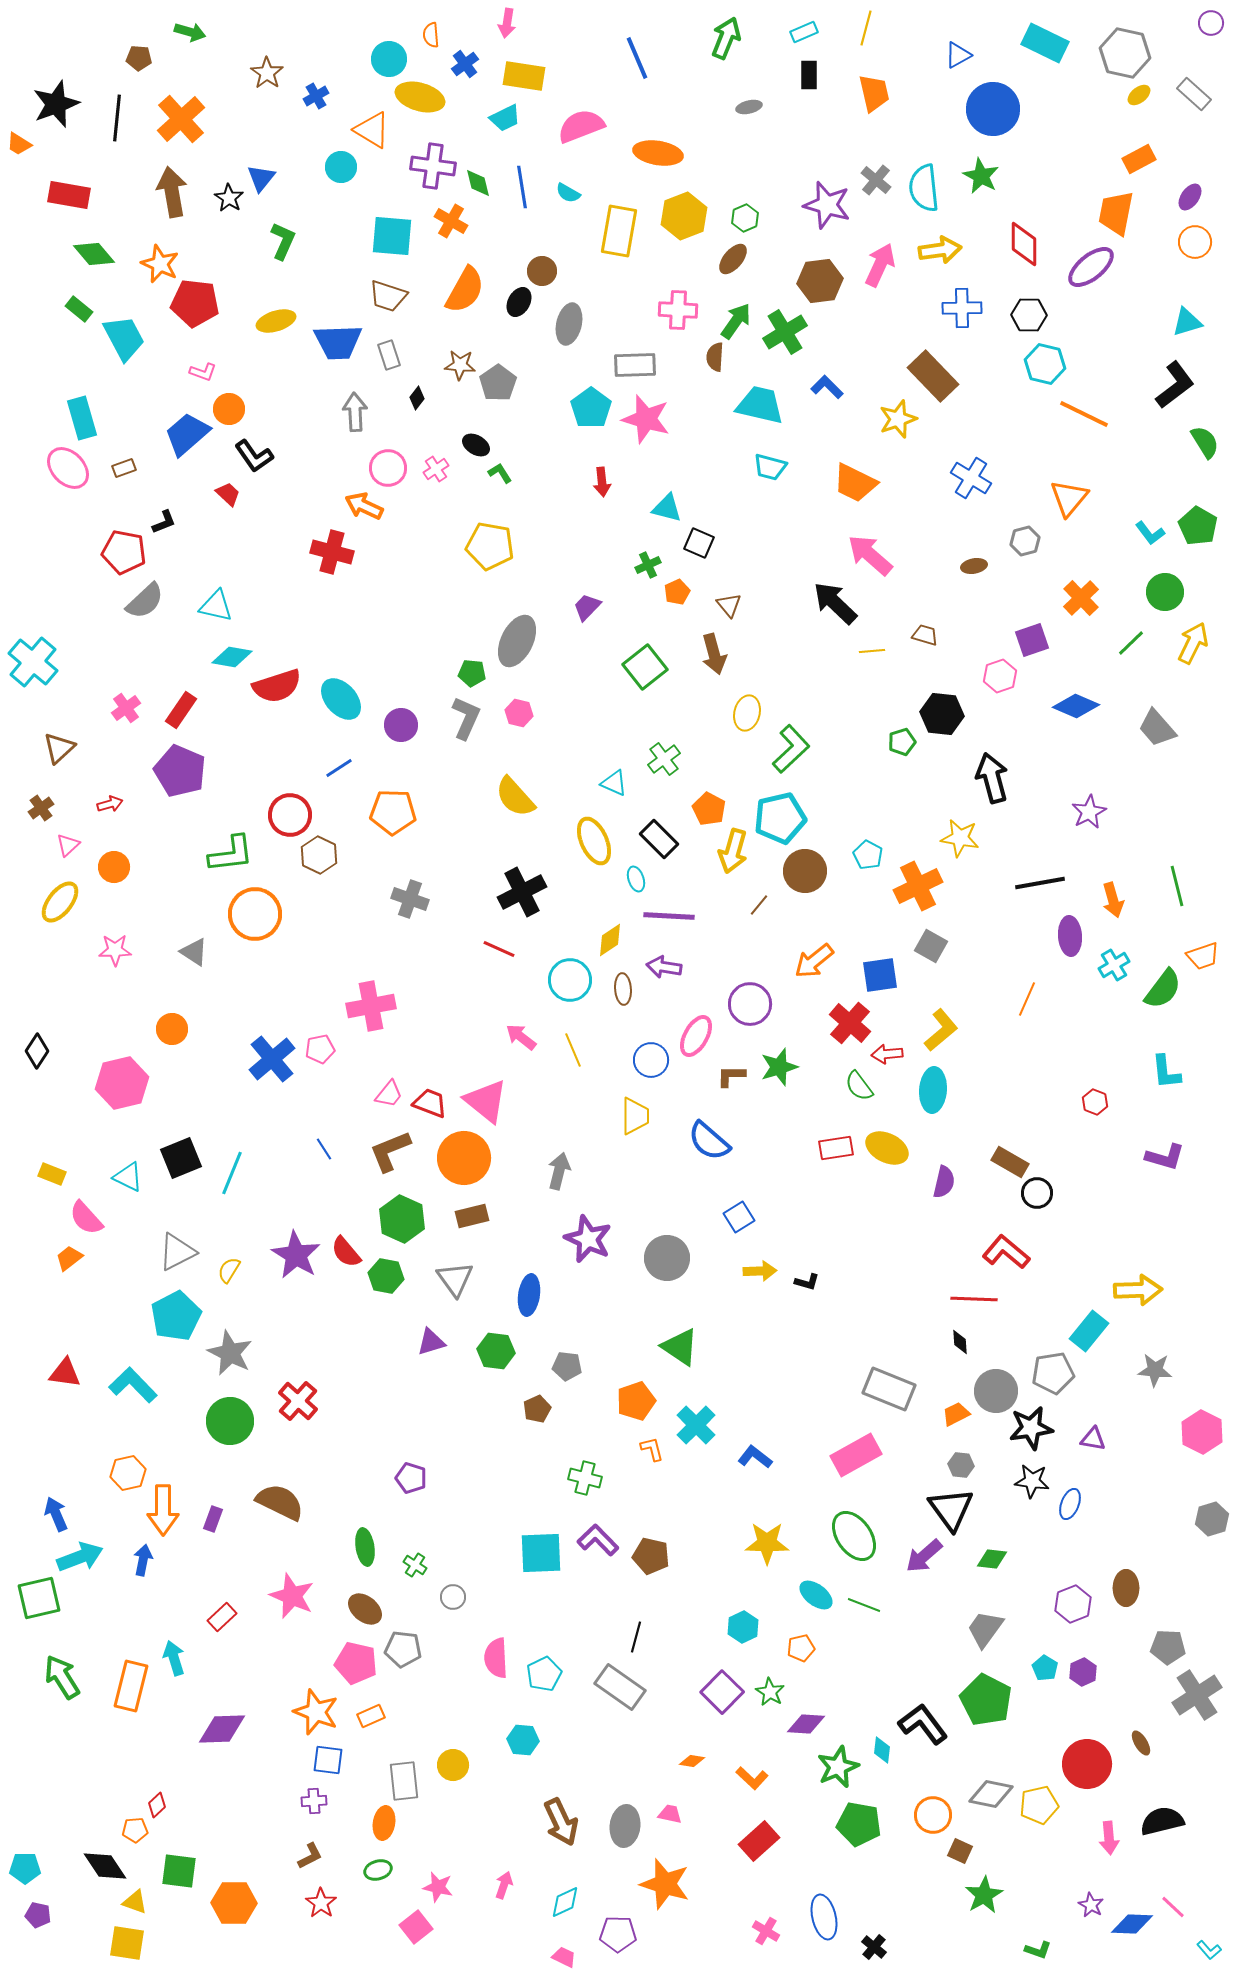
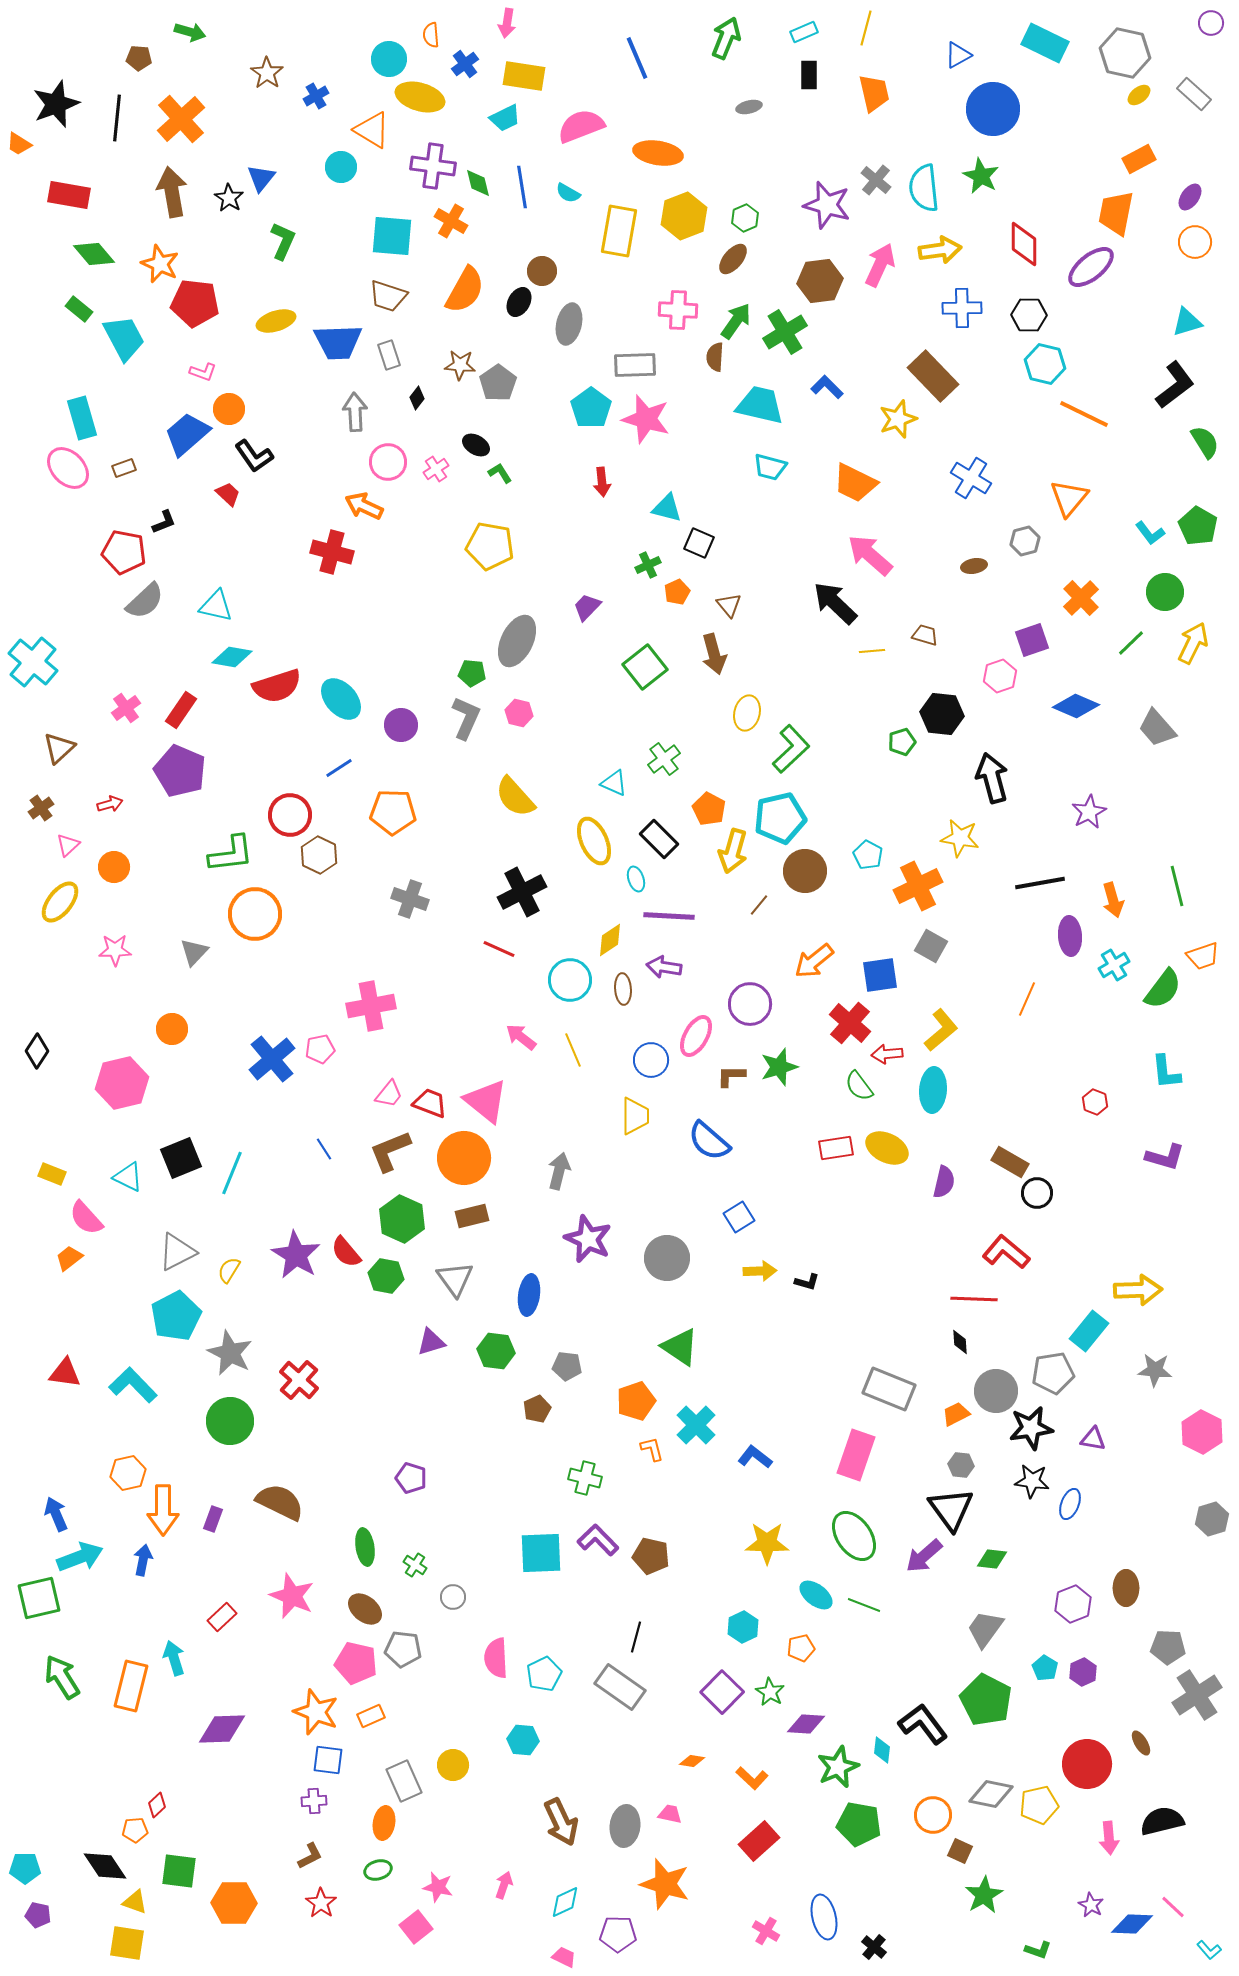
pink circle at (388, 468): moved 6 px up
gray triangle at (194, 952): rotated 40 degrees clockwise
red cross at (298, 1401): moved 1 px right, 21 px up
pink rectangle at (856, 1455): rotated 42 degrees counterclockwise
gray rectangle at (404, 1781): rotated 18 degrees counterclockwise
